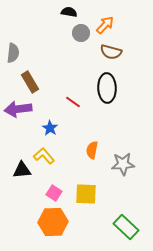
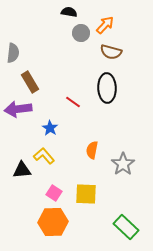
gray star: rotated 30 degrees counterclockwise
